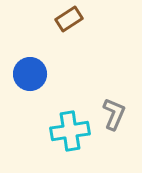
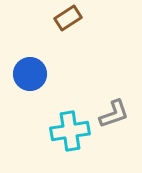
brown rectangle: moved 1 px left, 1 px up
gray L-shape: rotated 48 degrees clockwise
